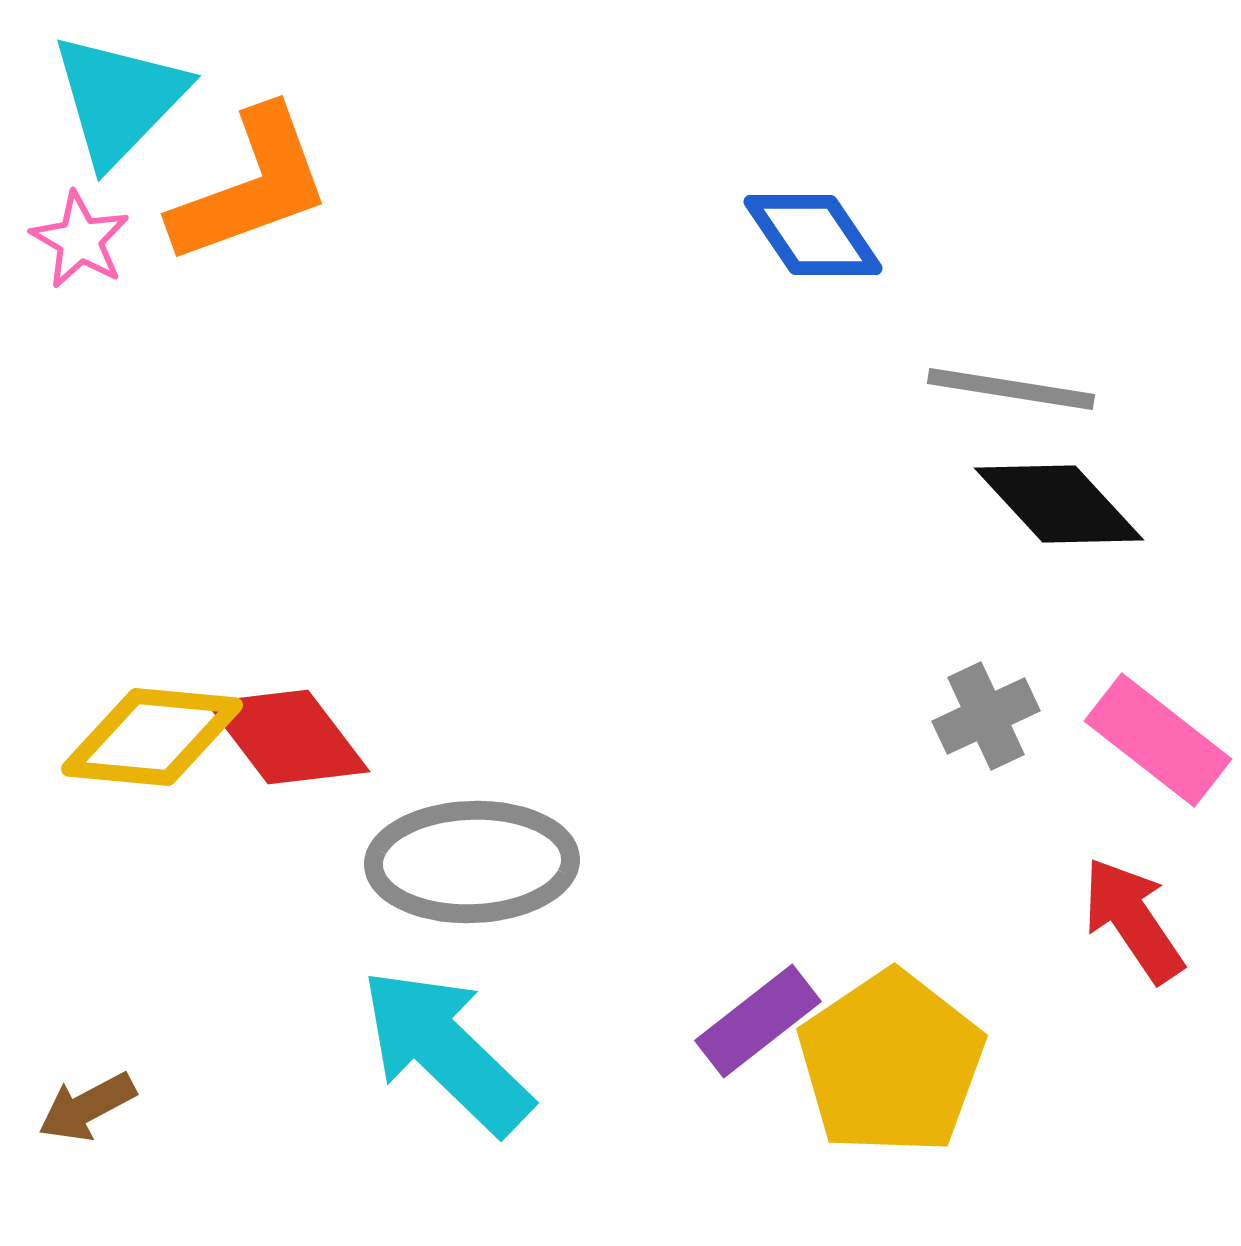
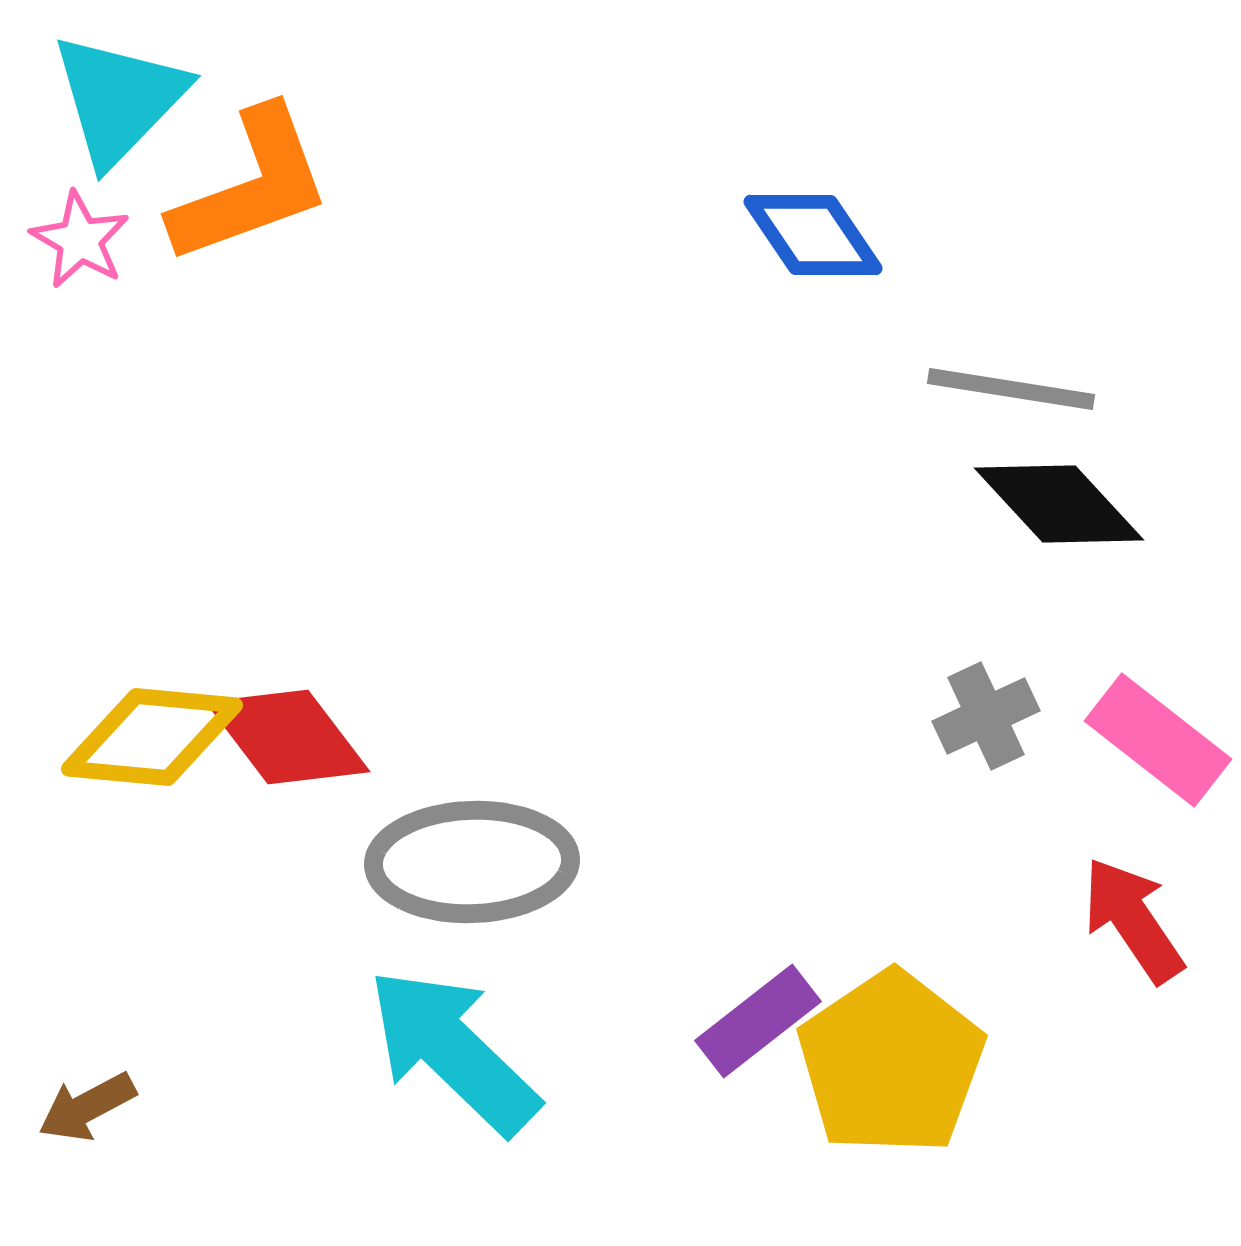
cyan arrow: moved 7 px right
